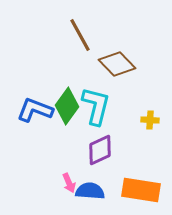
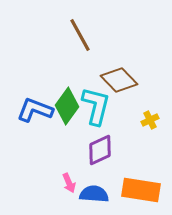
brown diamond: moved 2 px right, 16 px down
yellow cross: rotated 30 degrees counterclockwise
blue semicircle: moved 4 px right, 3 px down
